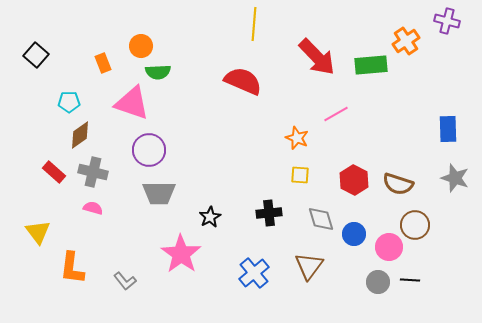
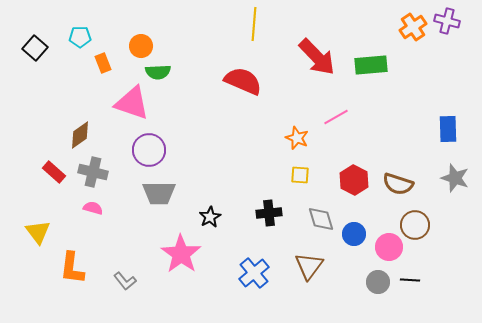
orange cross: moved 7 px right, 14 px up
black square: moved 1 px left, 7 px up
cyan pentagon: moved 11 px right, 65 px up
pink line: moved 3 px down
